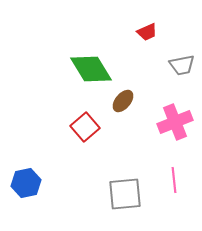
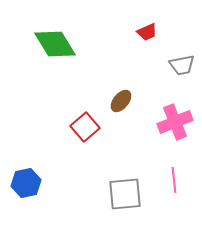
green diamond: moved 36 px left, 25 px up
brown ellipse: moved 2 px left
